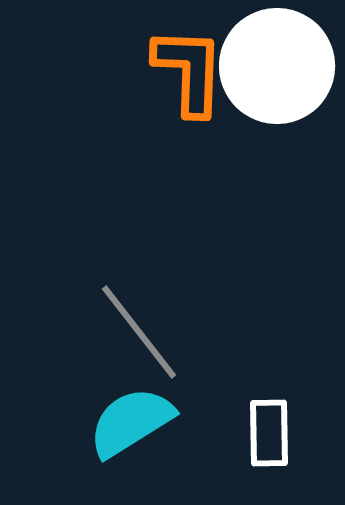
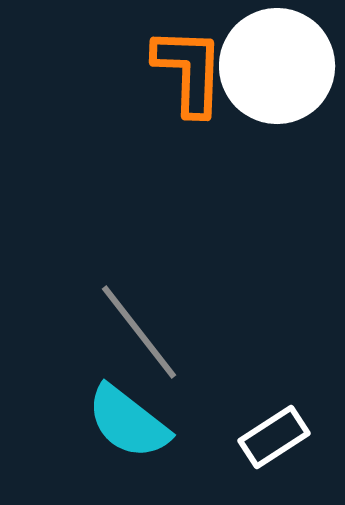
cyan semicircle: moved 3 px left; rotated 110 degrees counterclockwise
white rectangle: moved 5 px right, 4 px down; rotated 58 degrees clockwise
